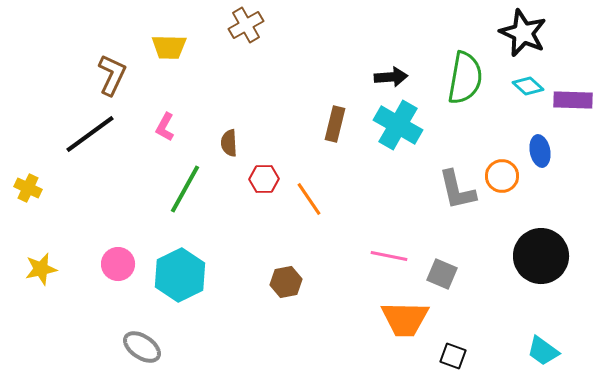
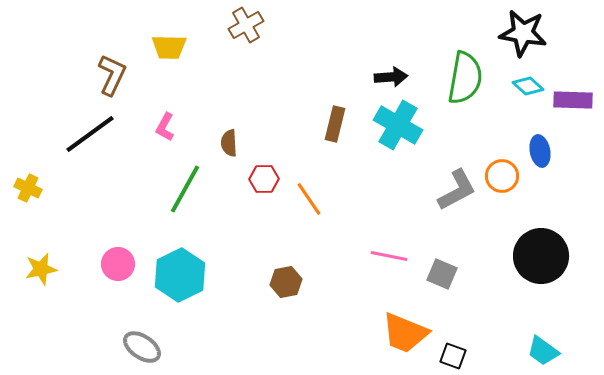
black star: rotated 15 degrees counterclockwise
gray L-shape: rotated 105 degrees counterclockwise
orange trapezoid: moved 14 px down; rotated 21 degrees clockwise
